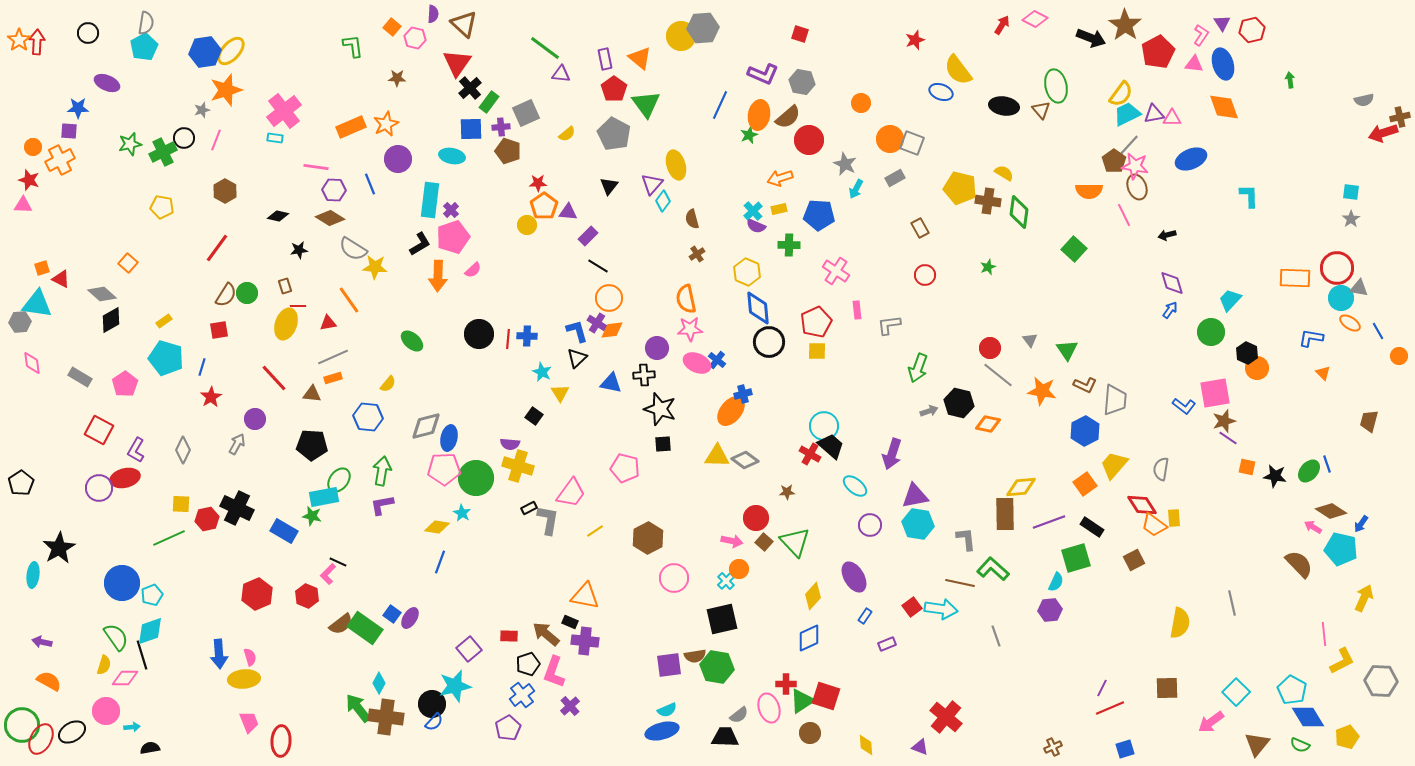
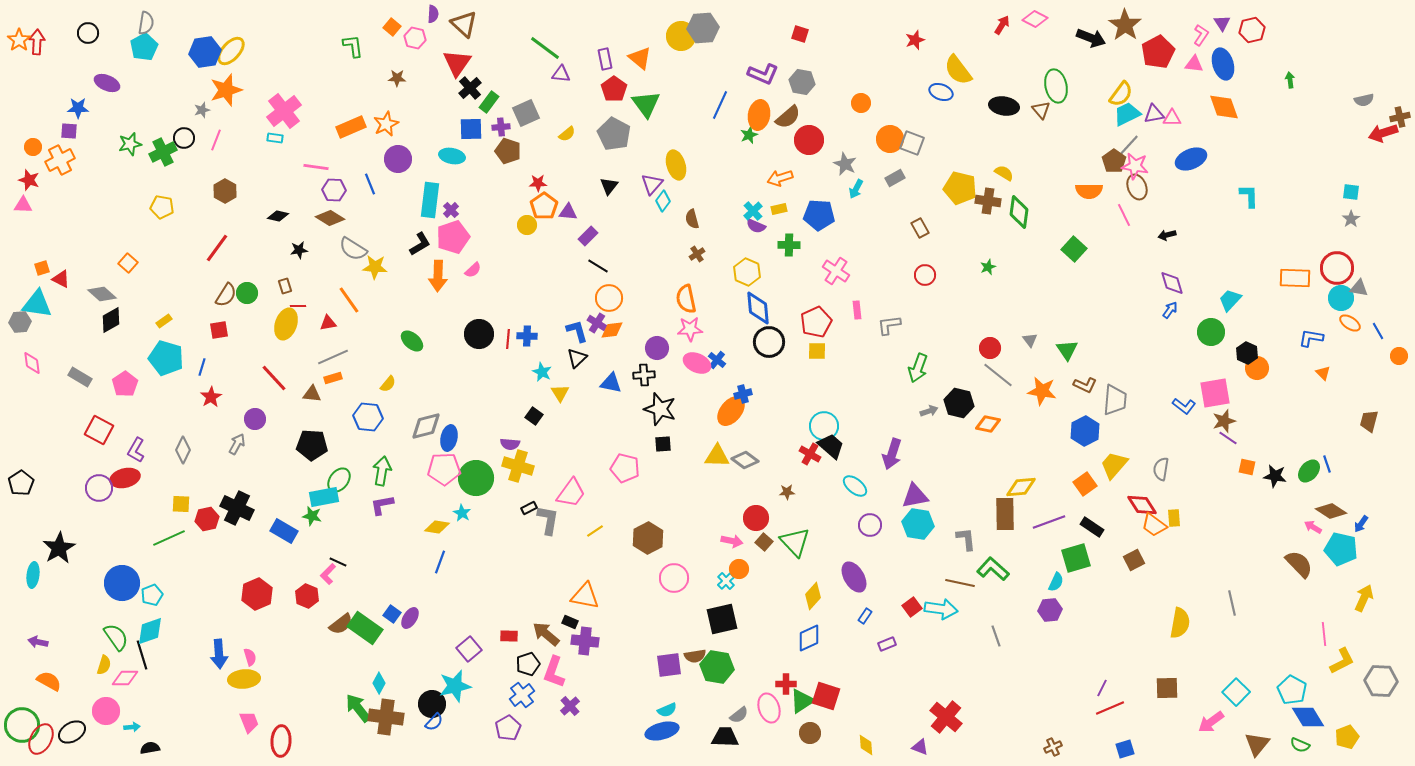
purple arrow at (42, 642): moved 4 px left
